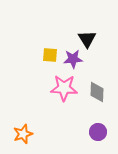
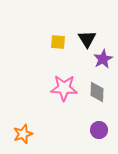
yellow square: moved 8 px right, 13 px up
purple star: moved 30 px right; rotated 24 degrees counterclockwise
purple circle: moved 1 px right, 2 px up
